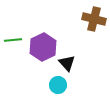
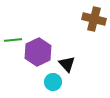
purple hexagon: moved 5 px left, 5 px down
black triangle: moved 1 px down
cyan circle: moved 5 px left, 3 px up
